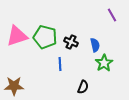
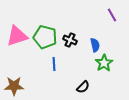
black cross: moved 1 px left, 2 px up
blue line: moved 6 px left
black semicircle: rotated 24 degrees clockwise
